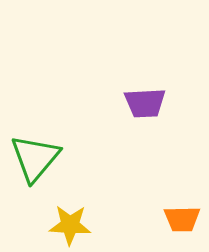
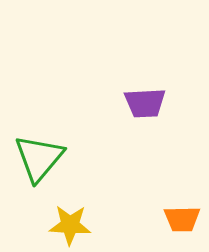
green triangle: moved 4 px right
